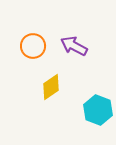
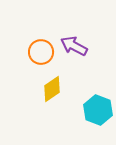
orange circle: moved 8 px right, 6 px down
yellow diamond: moved 1 px right, 2 px down
